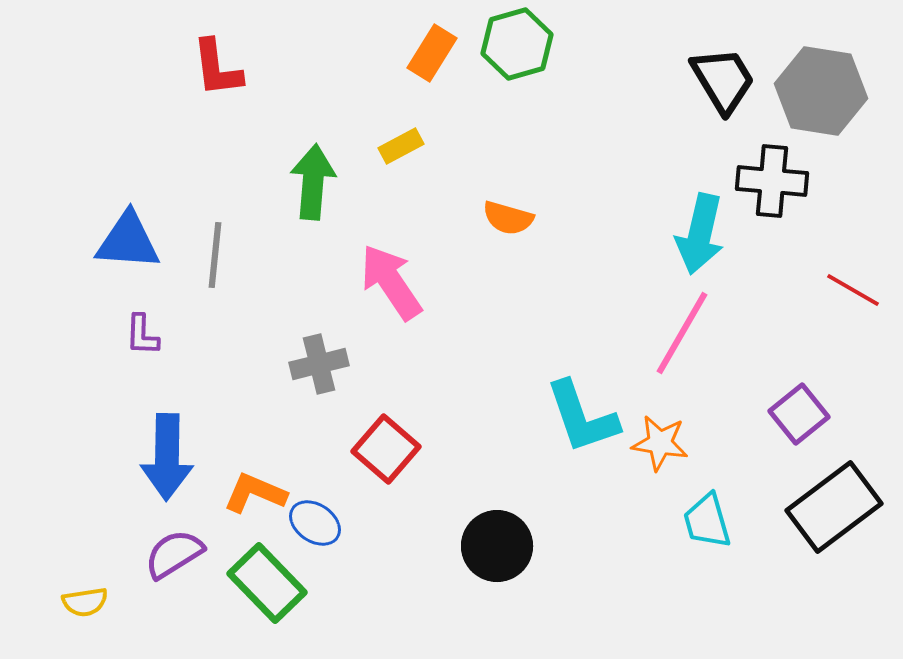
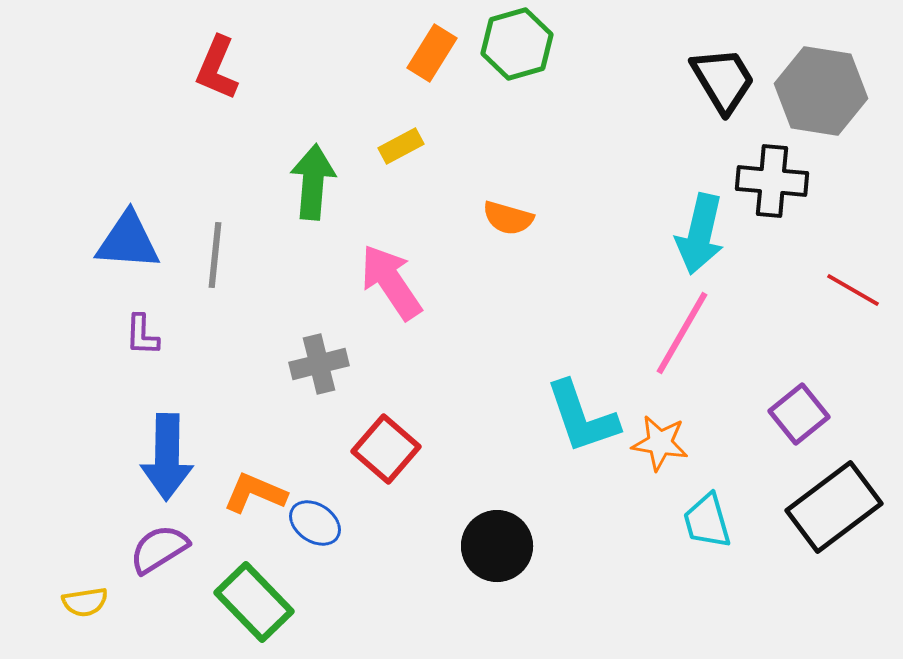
red L-shape: rotated 30 degrees clockwise
purple semicircle: moved 15 px left, 5 px up
green rectangle: moved 13 px left, 19 px down
